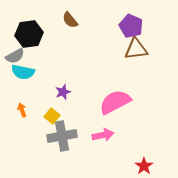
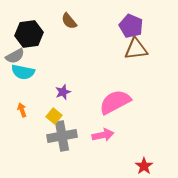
brown semicircle: moved 1 px left, 1 px down
yellow square: moved 2 px right
